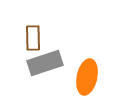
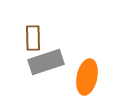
gray rectangle: moved 1 px right, 1 px up
